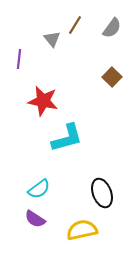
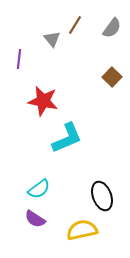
cyan L-shape: rotated 8 degrees counterclockwise
black ellipse: moved 3 px down
